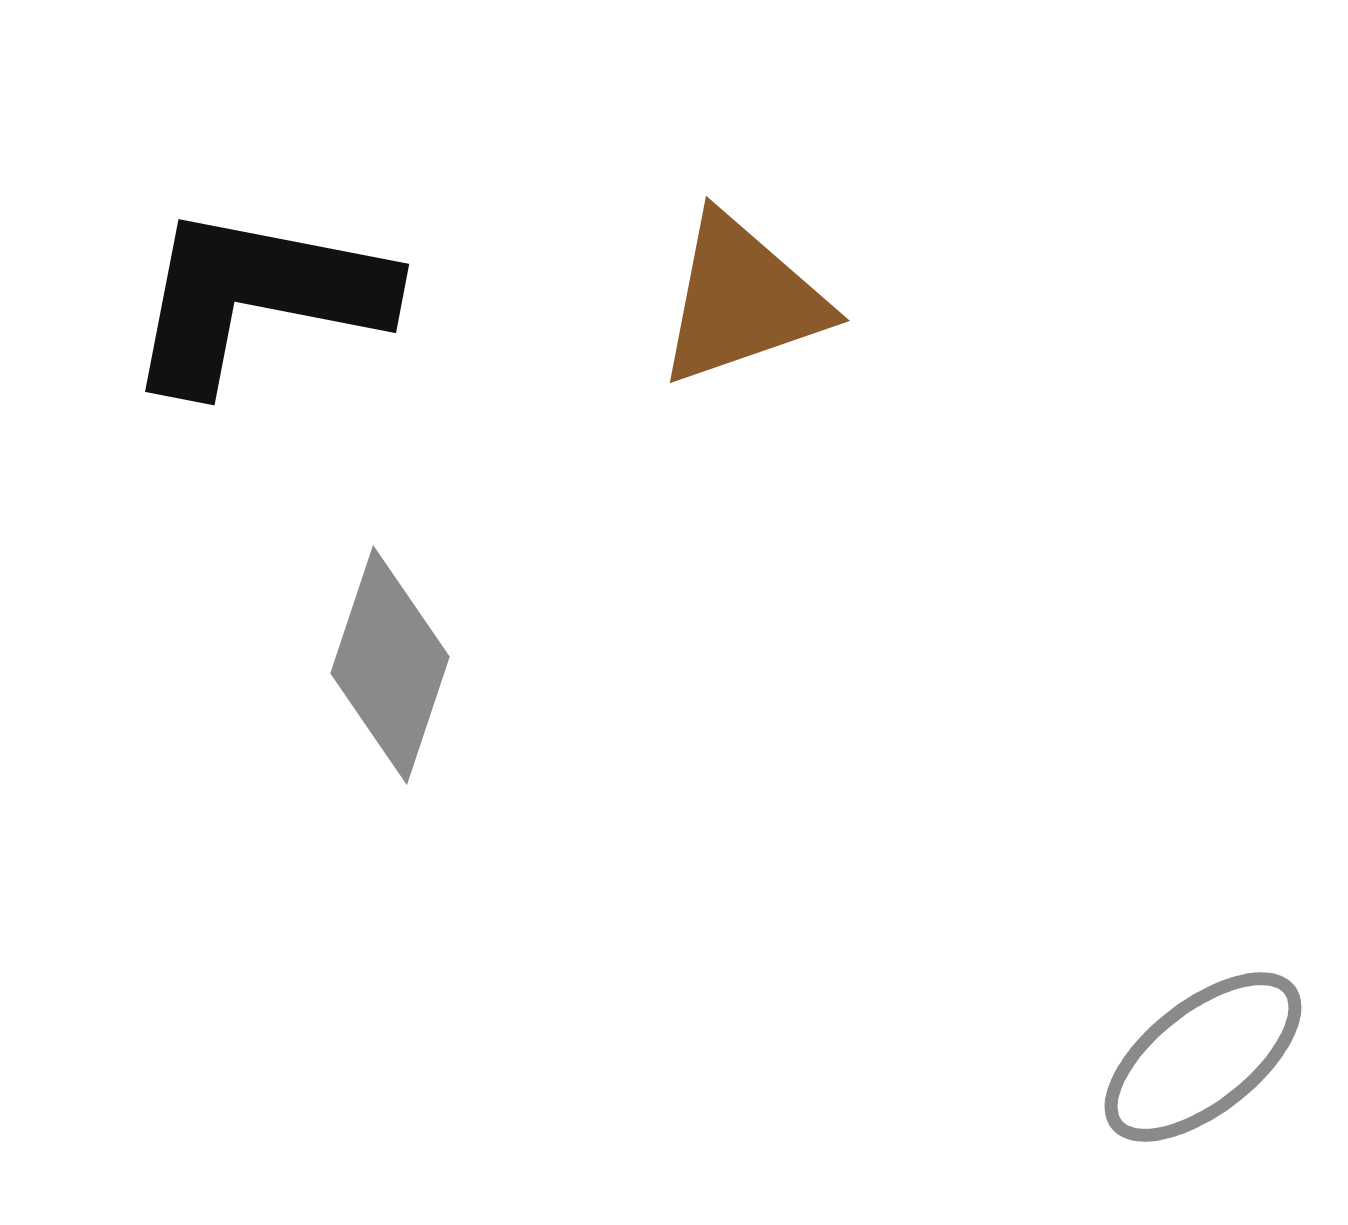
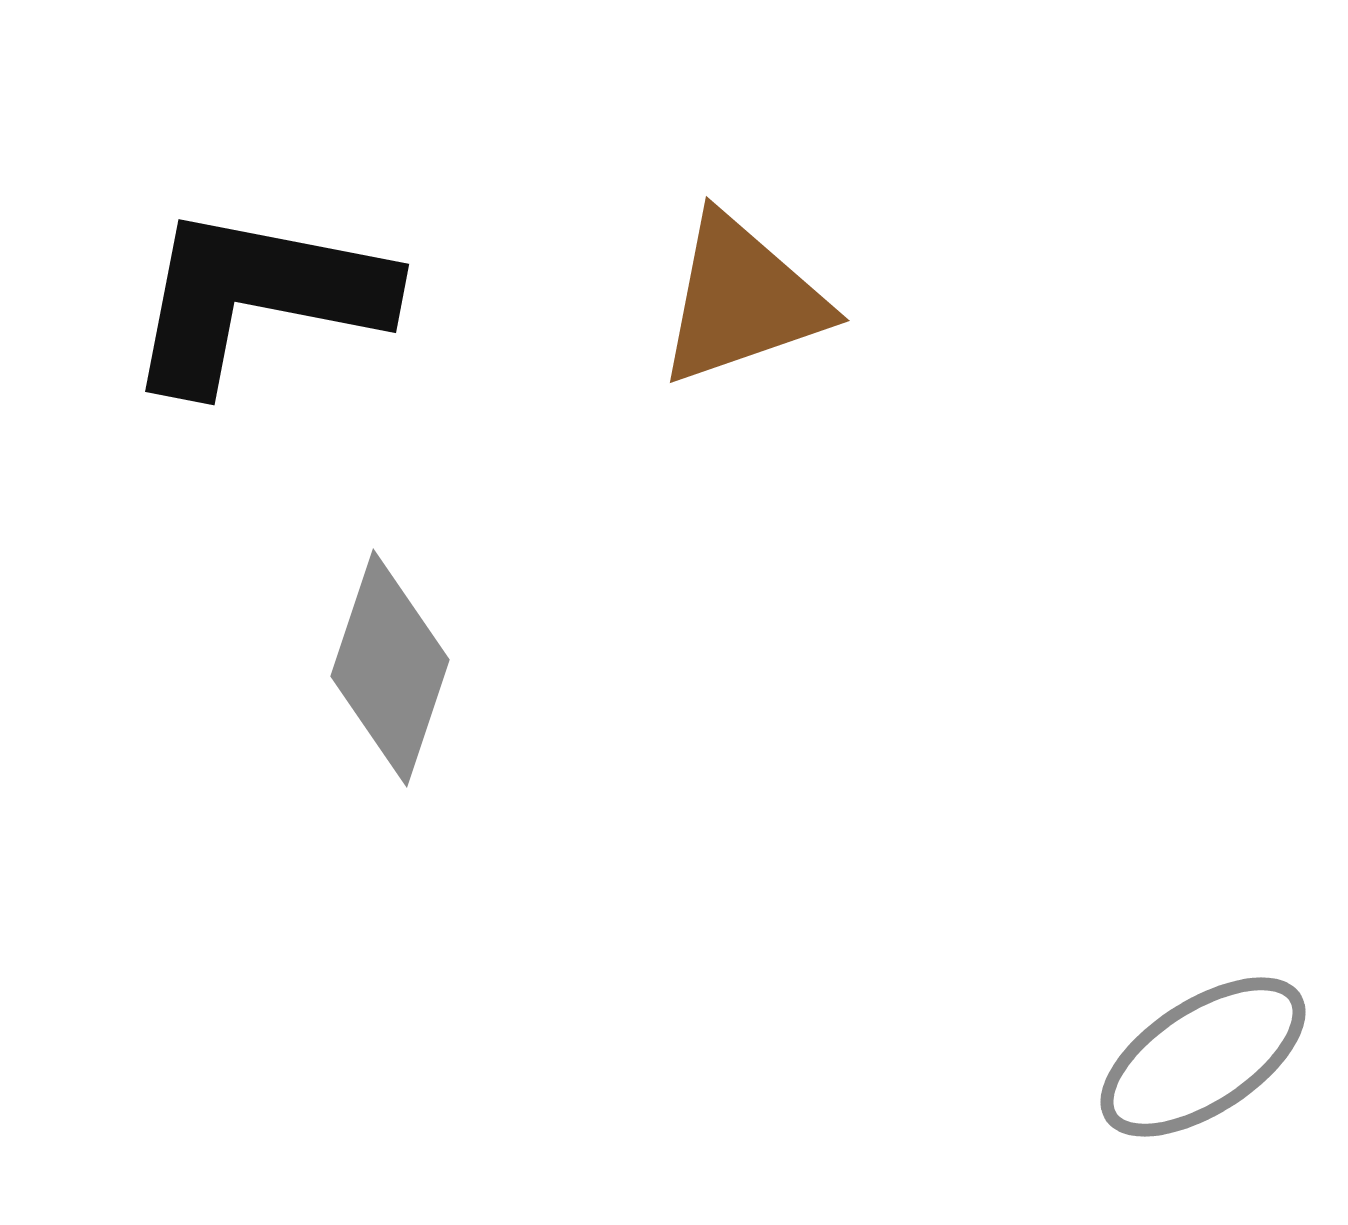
gray diamond: moved 3 px down
gray ellipse: rotated 5 degrees clockwise
